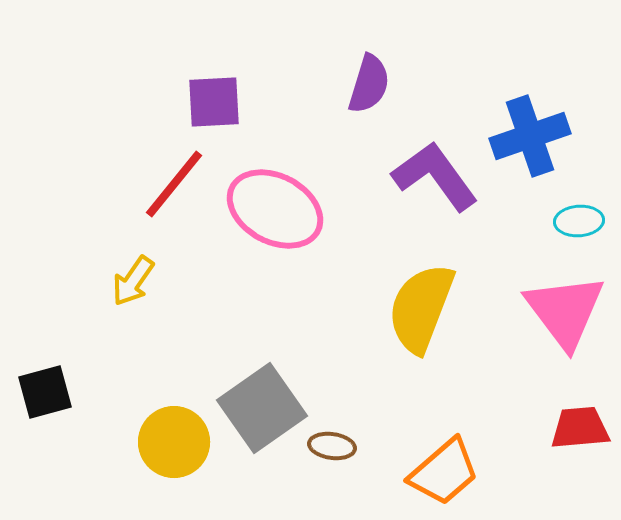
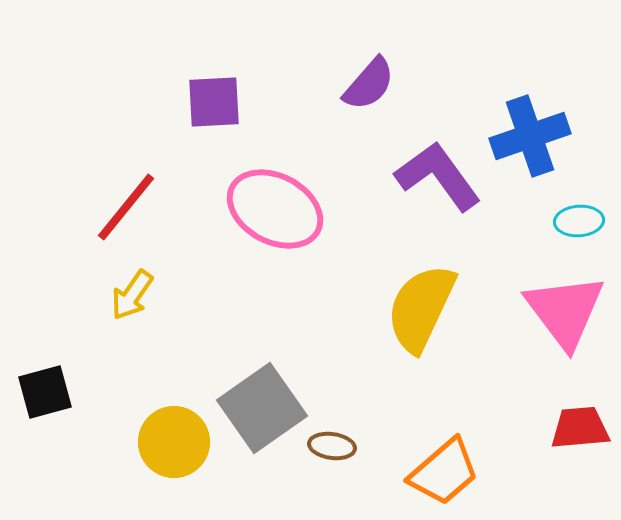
purple semicircle: rotated 24 degrees clockwise
purple L-shape: moved 3 px right
red line: moved 48 px left, 23 px down
yellow arrow: moved 1 px left, 14 px down
yellow semicircle: rotated 4 degrees clockwise
